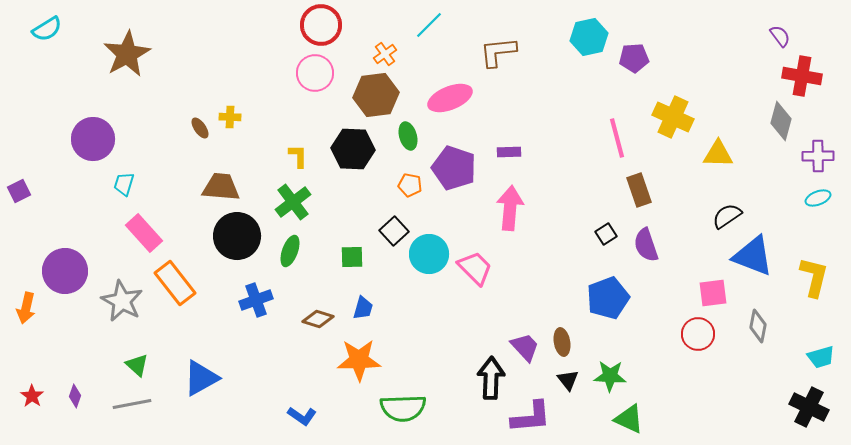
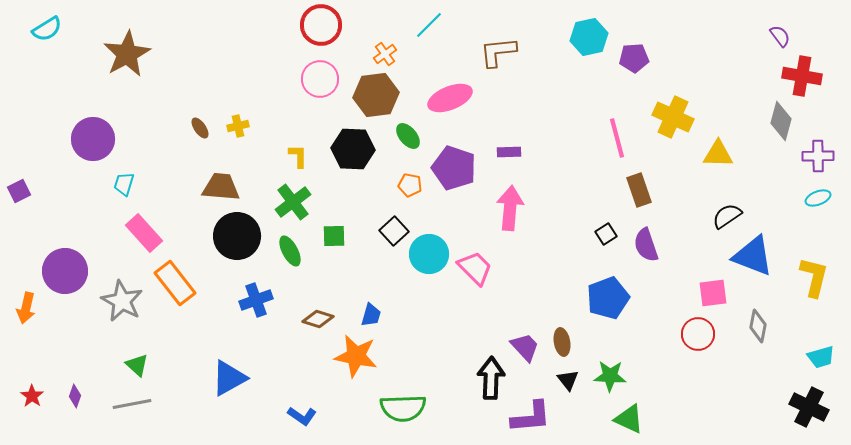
pink circle at (315, 73): moved 5 px right, 6 px down
yellow cross at (230, 117): moved 8 px right, 9 px down; rotated 15 degrees counterclockwise
green ellipse at (408, 136): rotated 24 degrees counterclockwise
green ellipse at (290, 251): rotated 48 degrees counterclockwise
green square at (352, 257): moved 18 px left, 21 px up
blue trapezoid at (363, 308): moved 8 px right, 7 px down
orange star at (359, 360): moved 3 px left, 4 px up; rotated 12 degrees clockwise
blue triangle at (201, 378): moved 28 px right
